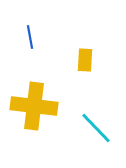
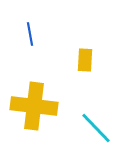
blue line: moved 3 px up
